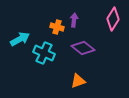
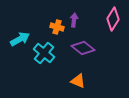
cyan cross: rotated 15 degrees clockwise
orange triangle: rotated 42 degrees clockwise
